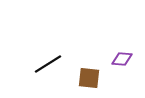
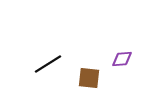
purple diamond: rotated 10 degrees counterclockwise
